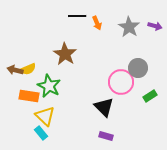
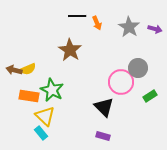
purple arrow: moved 3 px down
brown star: moved 5 px right, 4 px up
brown arrow: moved 1 px left
green star: moved 3 px right, 4 px down
purple rectangle: moved 3 px left
